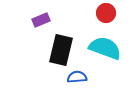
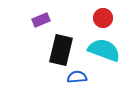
red circle: moved 3 px left, 5 px down
cyan semicircle: moved 1 px left, 2 px down
